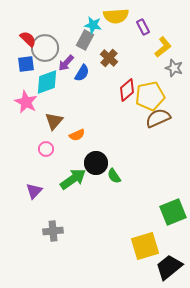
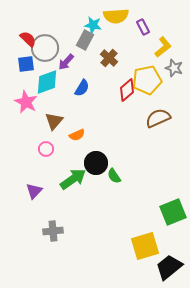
purple arrow: moved 1 px up
blue semicircle: moved 15 px down
yellow pentagon: moved 3 px left, 16 px up
